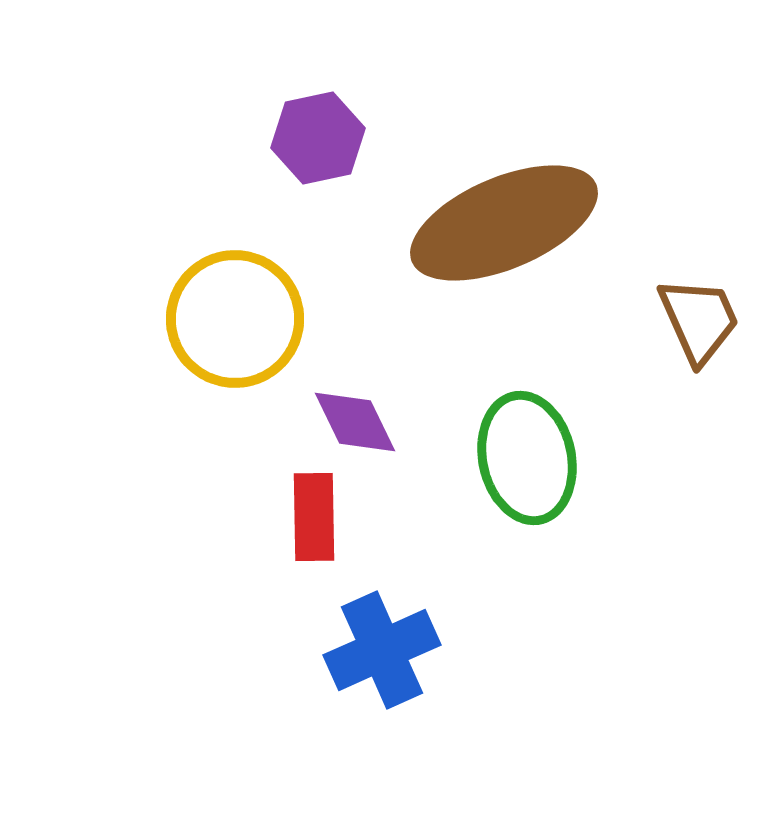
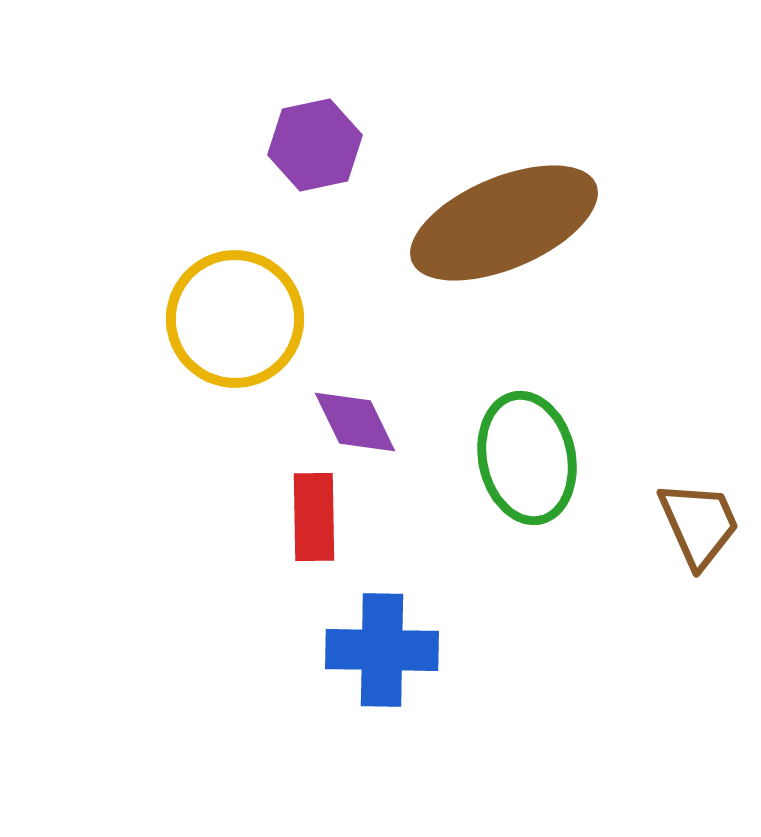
purple hexagon: moved 3 px left, 7 px down
brown trapezoid: moved 204 px down
blue cross: rotated 25 degrees clockwise
